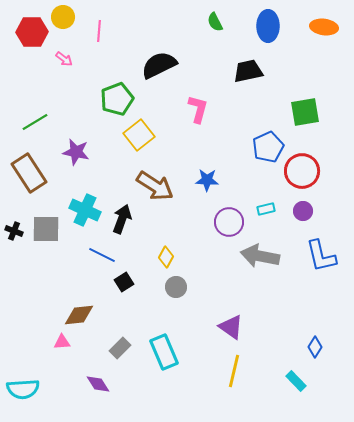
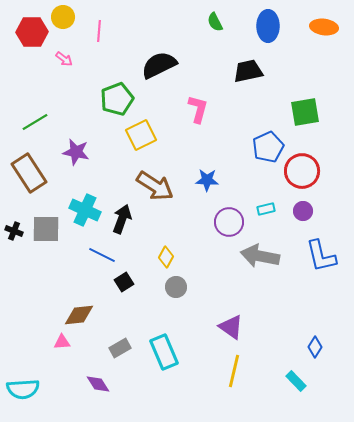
yellow square at (139, 135): moved 2 px right; rotated 12 degrees clockwise
gray rectangle at (120, 348): rotated 15 degrees clockwise
